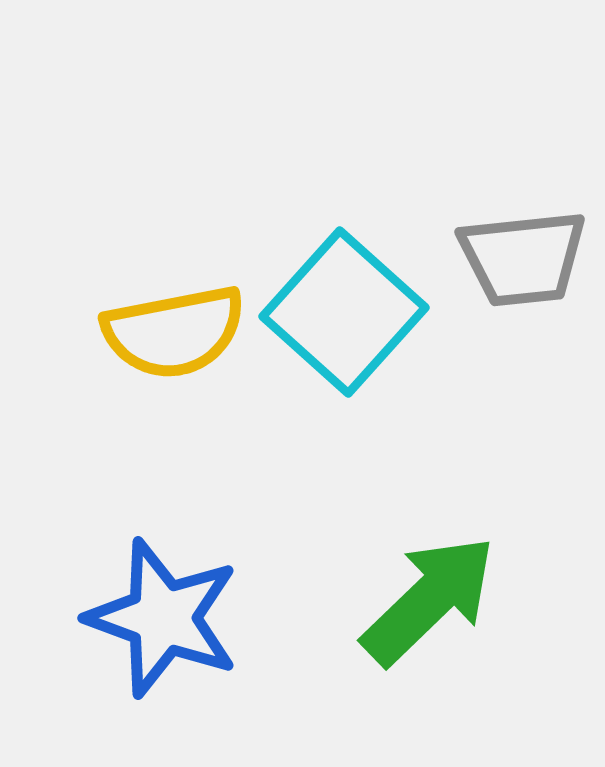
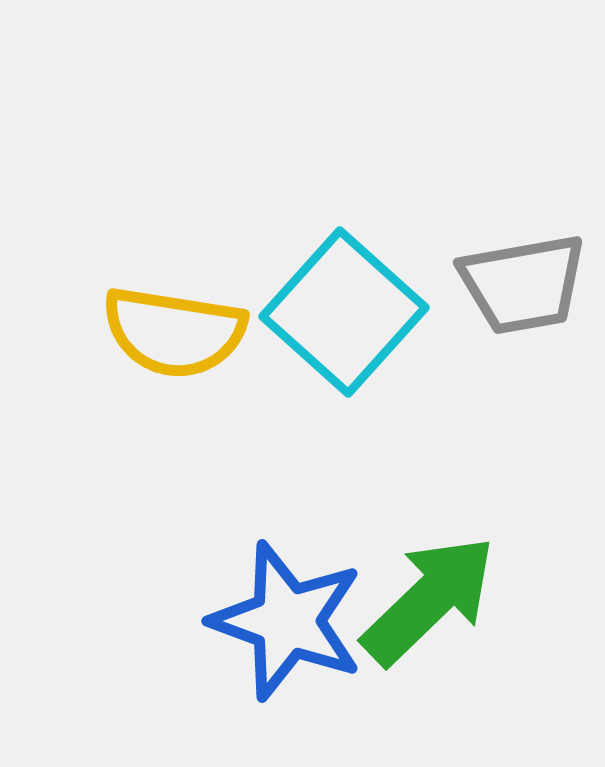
gray trapezoid: moved 26 px down; rotated 4 degrees counterclockwise
yellow semicircle: rotated 20 degrees clockwise
blue star: moved 124 px right, 3 px down
